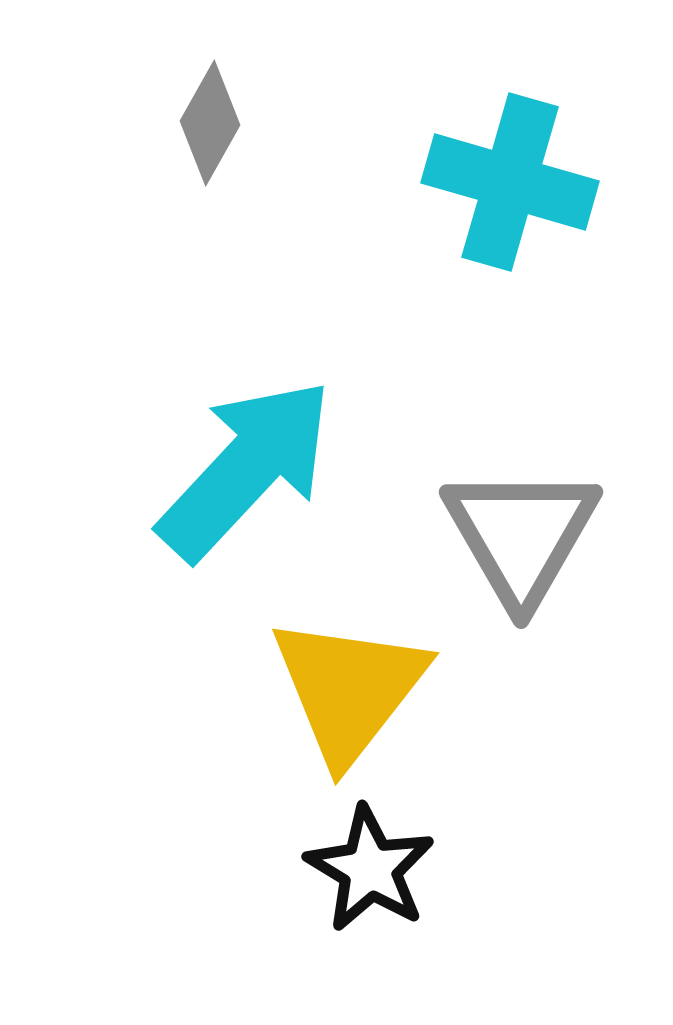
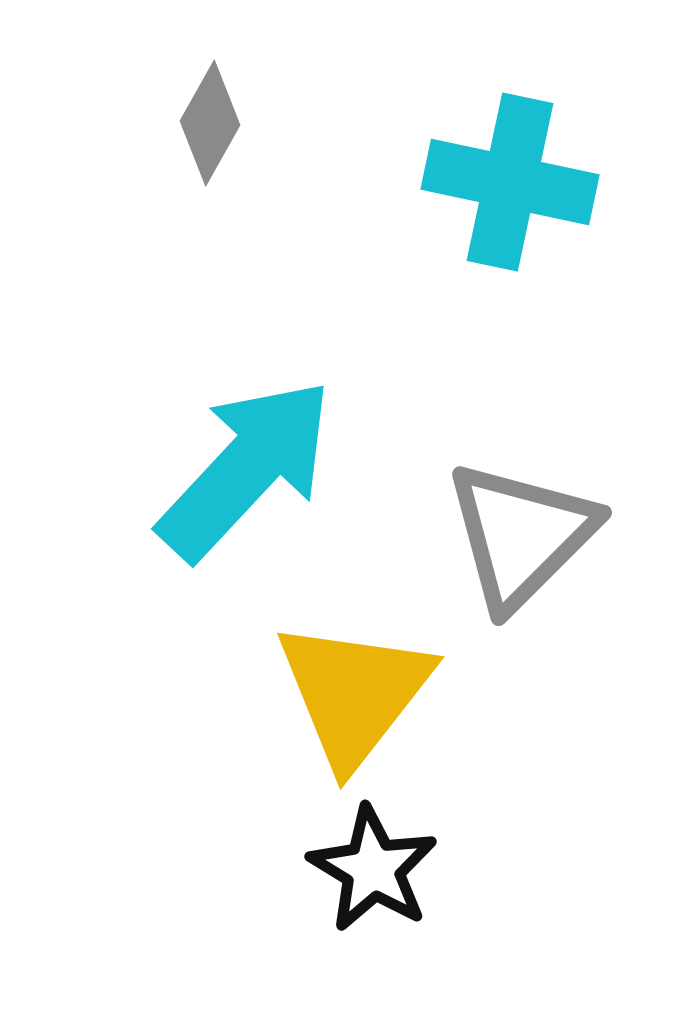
cyan cross: rotated 4 degrees counterclockwise
gray triangle: rotated 15 degrees clockwise
yellow triangle: moved 5 px right, 4 px down
black star: moved 3 px right
